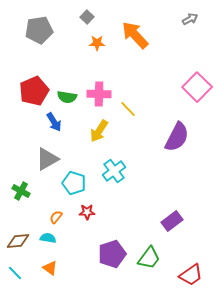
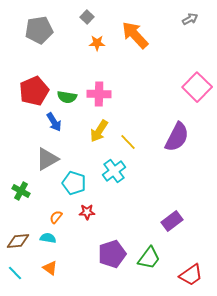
yellow line: moved 33 px down
